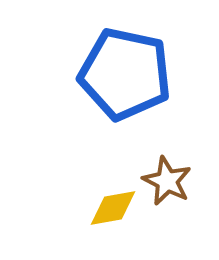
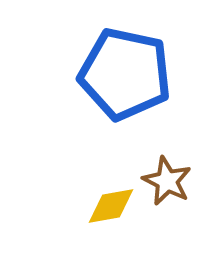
yellow diamond: moved 2 px left, 2 px up
